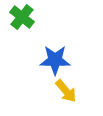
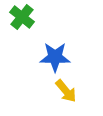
blue star: moved 3 px up
